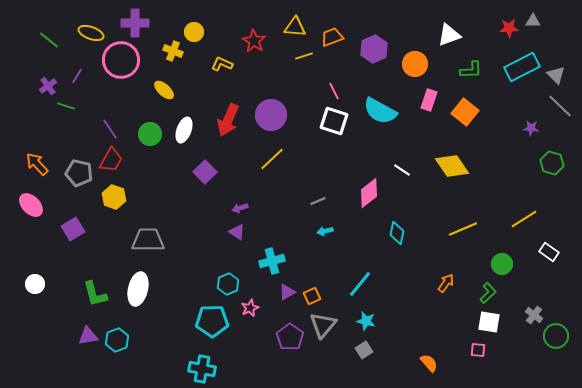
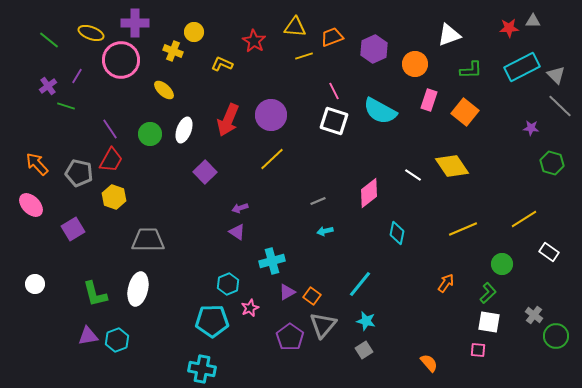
white line at (402, 170): moved 11 px right, 5 px down
orange square at (312, 296): rotated 30 degrees counterclockwise
